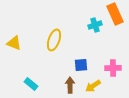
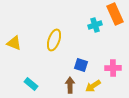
blue square: rotated 24 degrees clockwise
